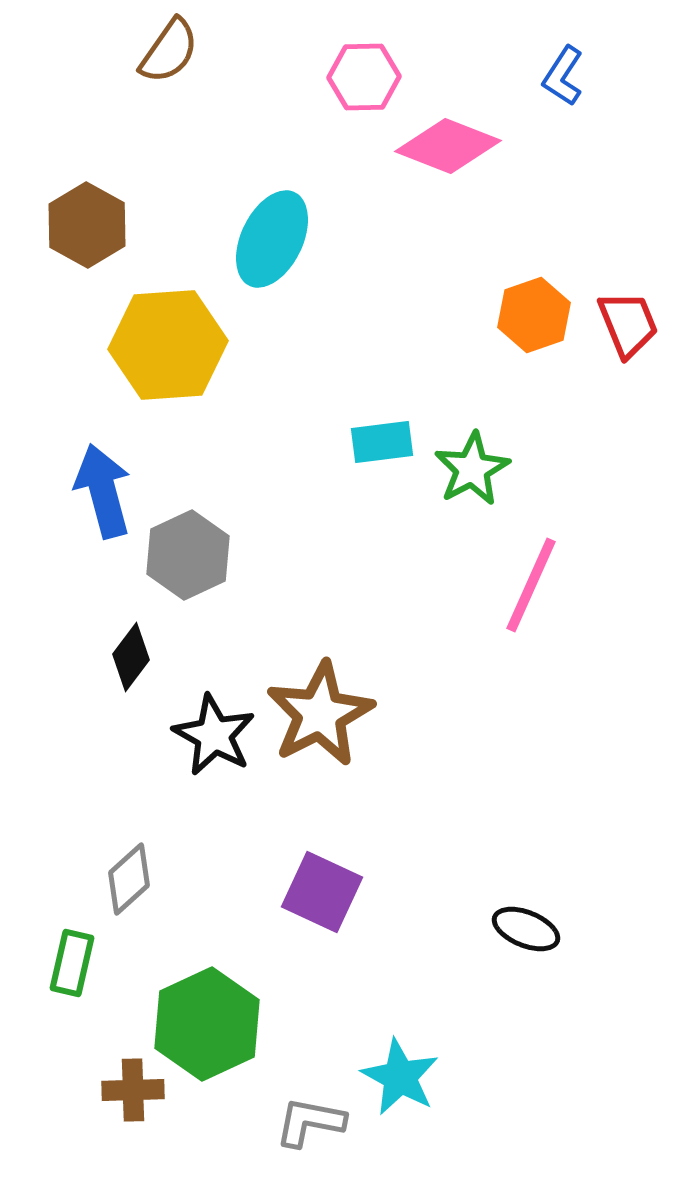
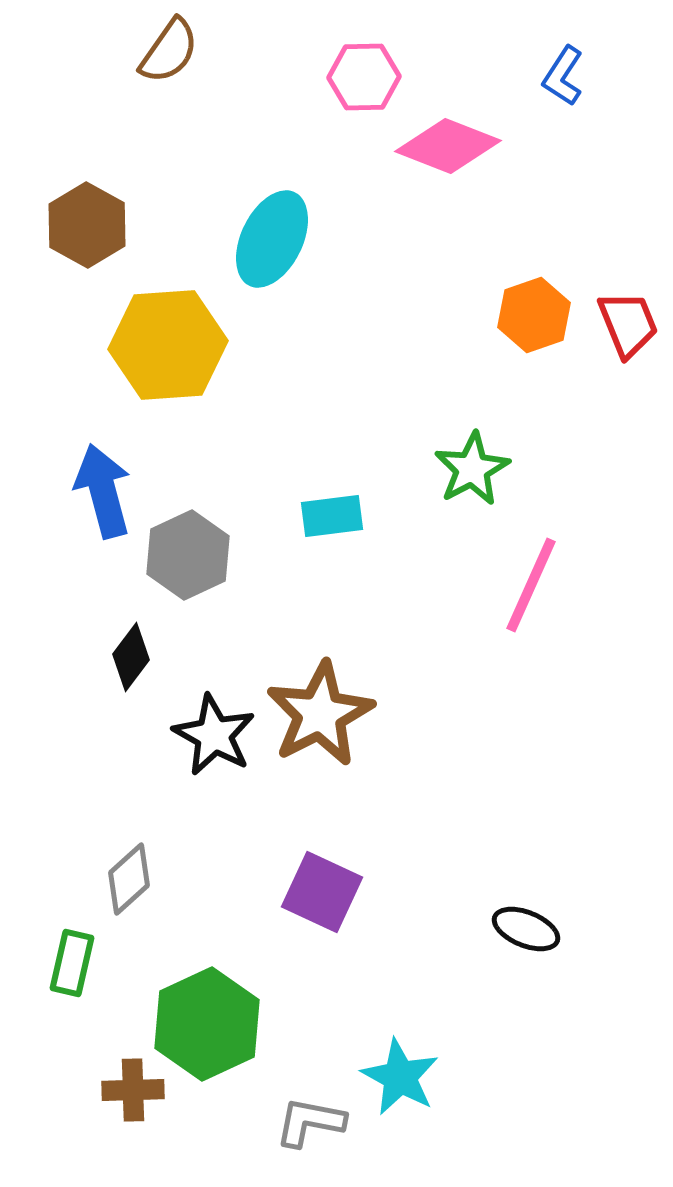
cyan rectangle: moved 50 px left, 74 px down
